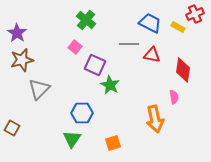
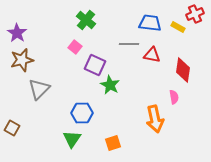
blue trapezoid: rotated 20 degrees counterclockwise
